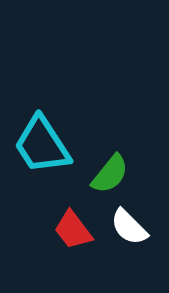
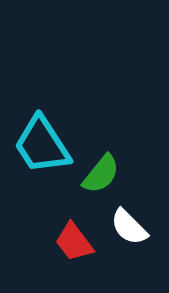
green semicircle: moved 9 px left
red trapezoid: moved 1 px right, 12 px down
